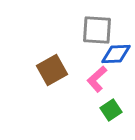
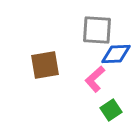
brown square: moved 7 px left, 5 px up; rotated 20 degrees clockwise
pink L-shape: moved 2 px left
